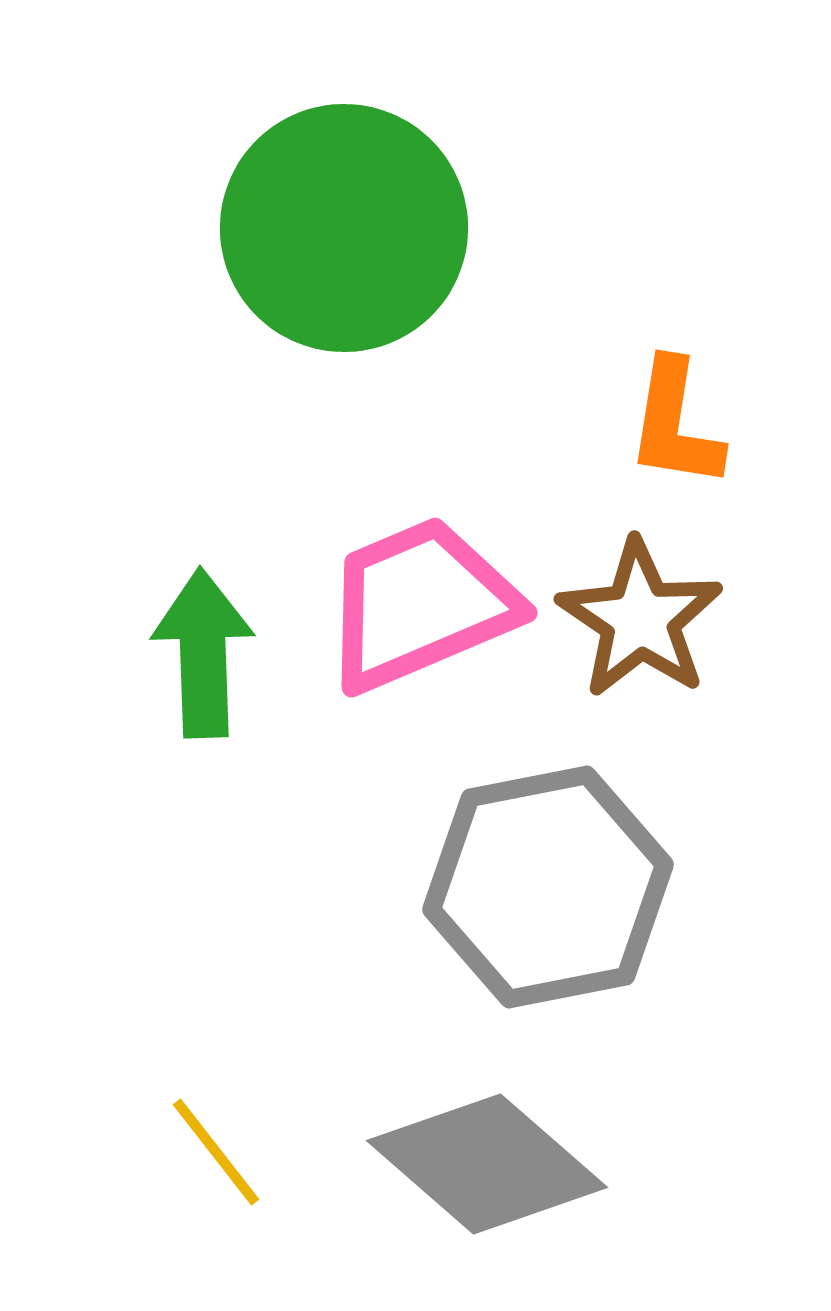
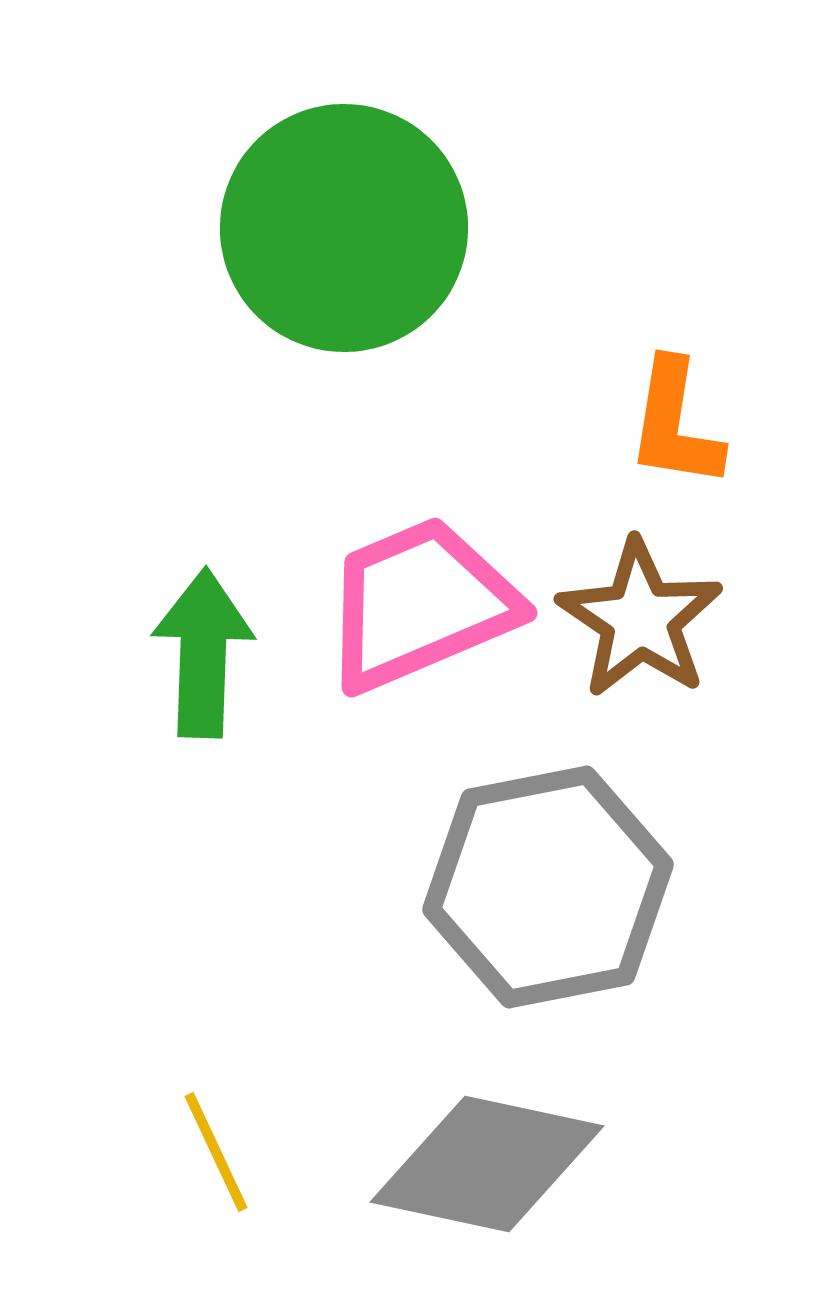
green arrow: rotated 4 degrees clockwise
yellow line: rotated 13 degrees clockwise
gray diamond: rotated 29 degrees counterclockwise
